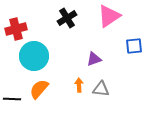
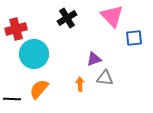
pink triangle: moved 3 px right; rotated 40 degrees counterclockwise
blue square: moved 8 px up
cyan circle: moved 2 px up
orange arrow: moved 1 px right, 1 px up
gray triangle: moved 4 px right, 11 px up
